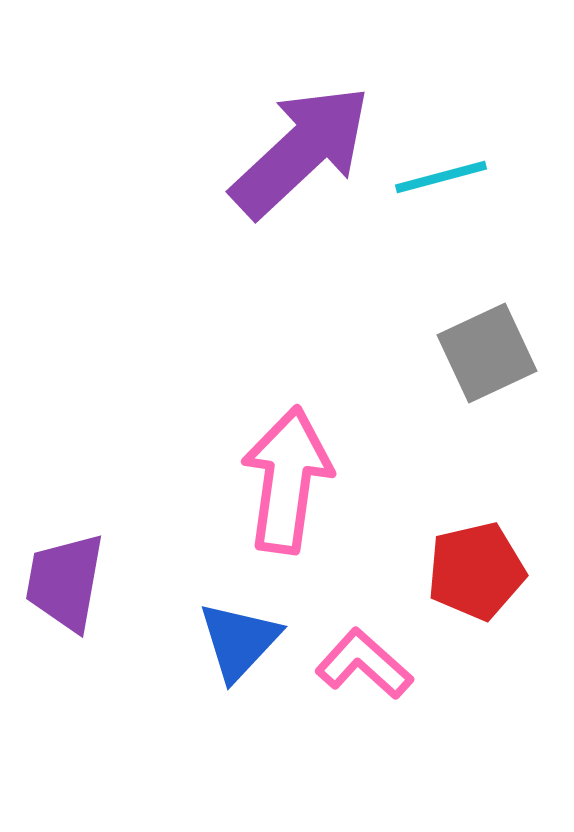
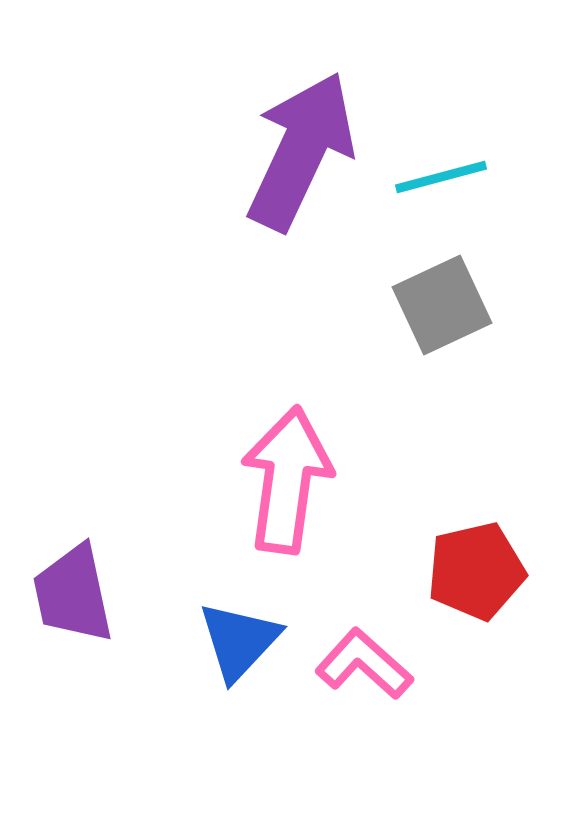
purple arrow: rotated 22 degrees counterclockwise
gray square: moved 45 px left, 48 px up
purple trapezoid: moved 8 px right, 12 px down; rotated 22 degrees counterclockwise
